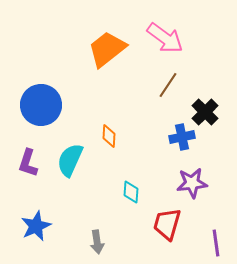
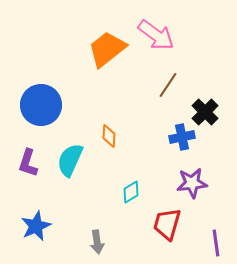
pink arrow: moved 9 px left, 3 px up
cyan diamond: rotated 55 degrees clockwise
